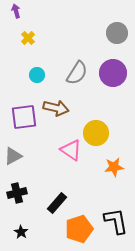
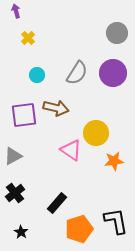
purple square: moved 2 px up
orange star: moved 6 px up
black cross: moved 2 px left; rotated 24 degrees counterclockwise
